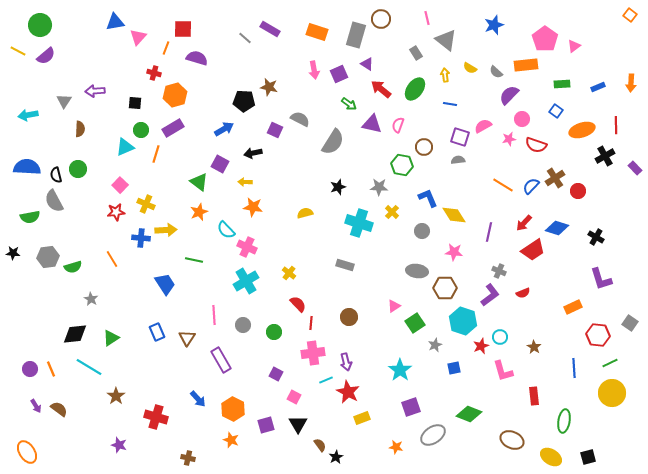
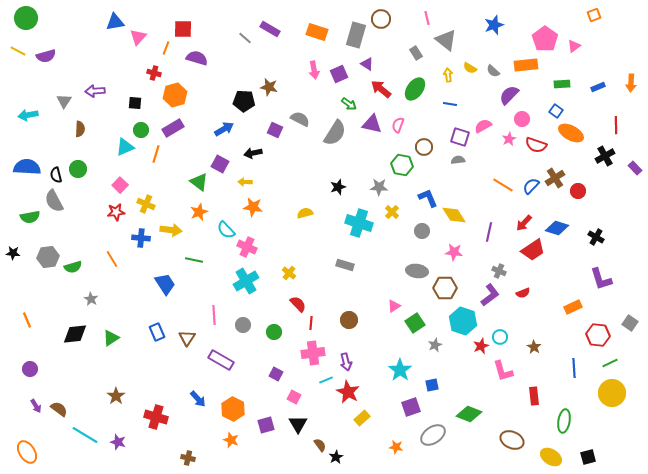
orange square at (630, 15): moved 36 px left; rotated 32 degrees clockwise
green circle at (40, 25): moved 14 px left, 7 px up
purple semicircle at (46, 56): rotated 24 degrees clockwise
gray semicircle at (496, 72): moved 3 px left, 1 px up
yellow arrow at (445, 75): moved 3 px right
orange ellipse at (582, 130): moved 11 px left, 3 px down; rotated 45 degrees clockwise
pink star at (509, 139): rotated 16 degrees counterclockwise
gray semicircle at (333, 142): moved 2 px right, 9 px up
yellow arrow at (166, 230): moved 5 px right; rotated 10 degrees clockwise
brown circle at (349, 317): moved 3 px down
purple rectangle at (221, 360): rotated 30 degrees counterclockwise
cyan line at (89, 367): moved 4 px left, 68 px down
blue square at (454, 368): moved 22 px left, 17 px down
orange line at (51, 369): moved 24 px left, 49 px up
yellow rectangle at (362, 418): rotated 21 degrees counterclockwise
purple star at (119, 445): moved 1 px left, 3 px up
